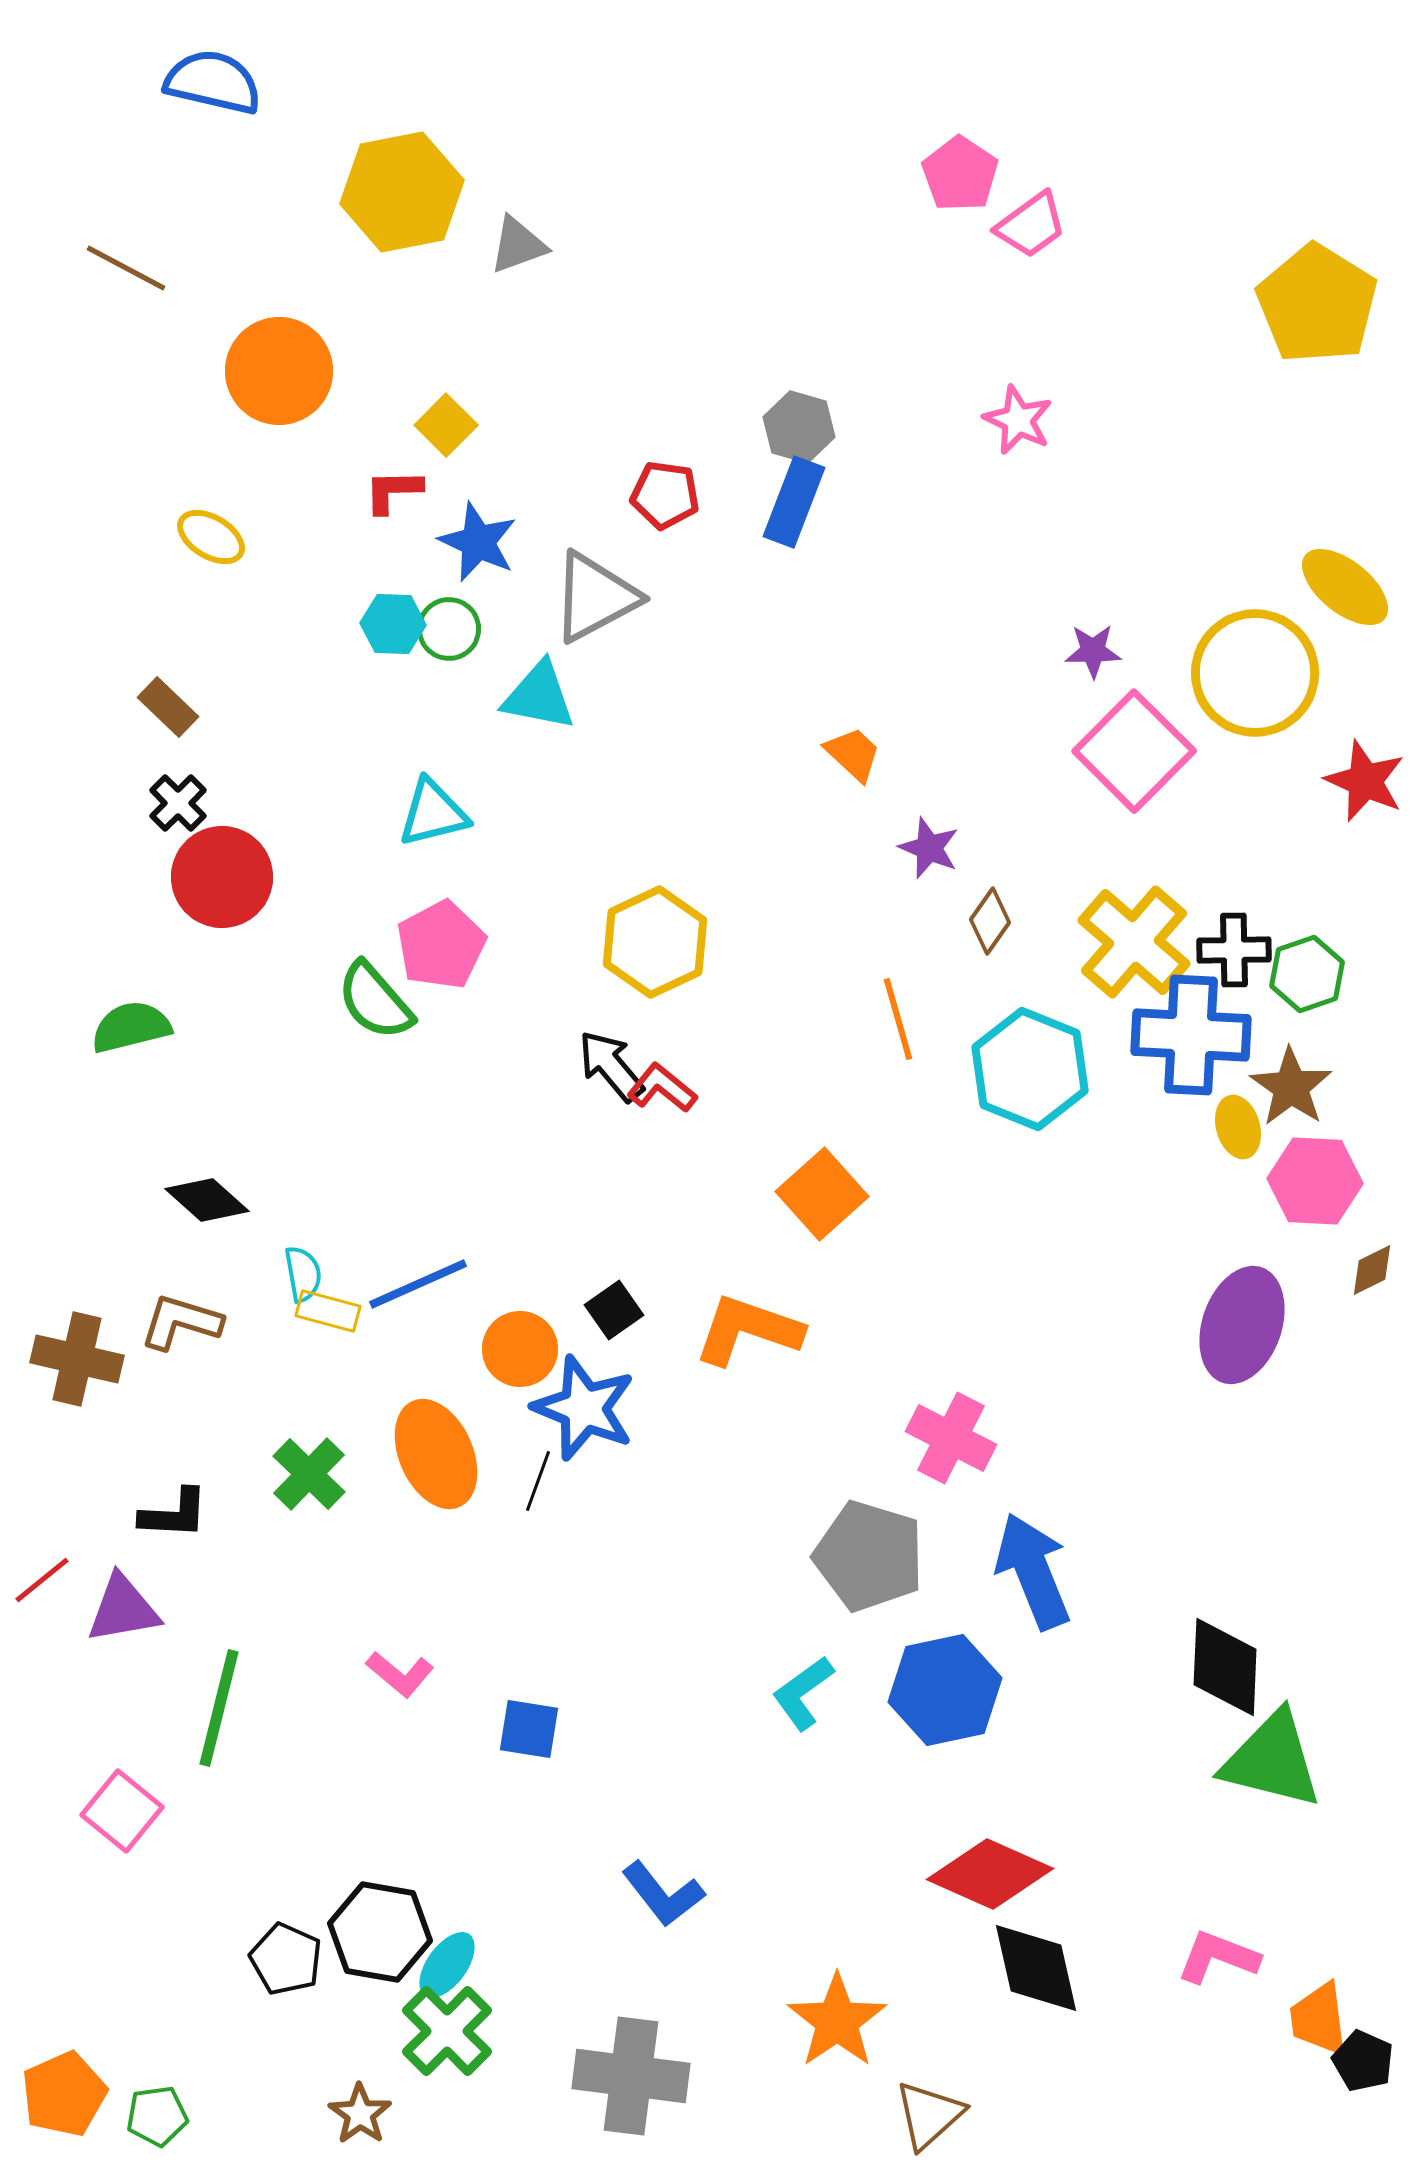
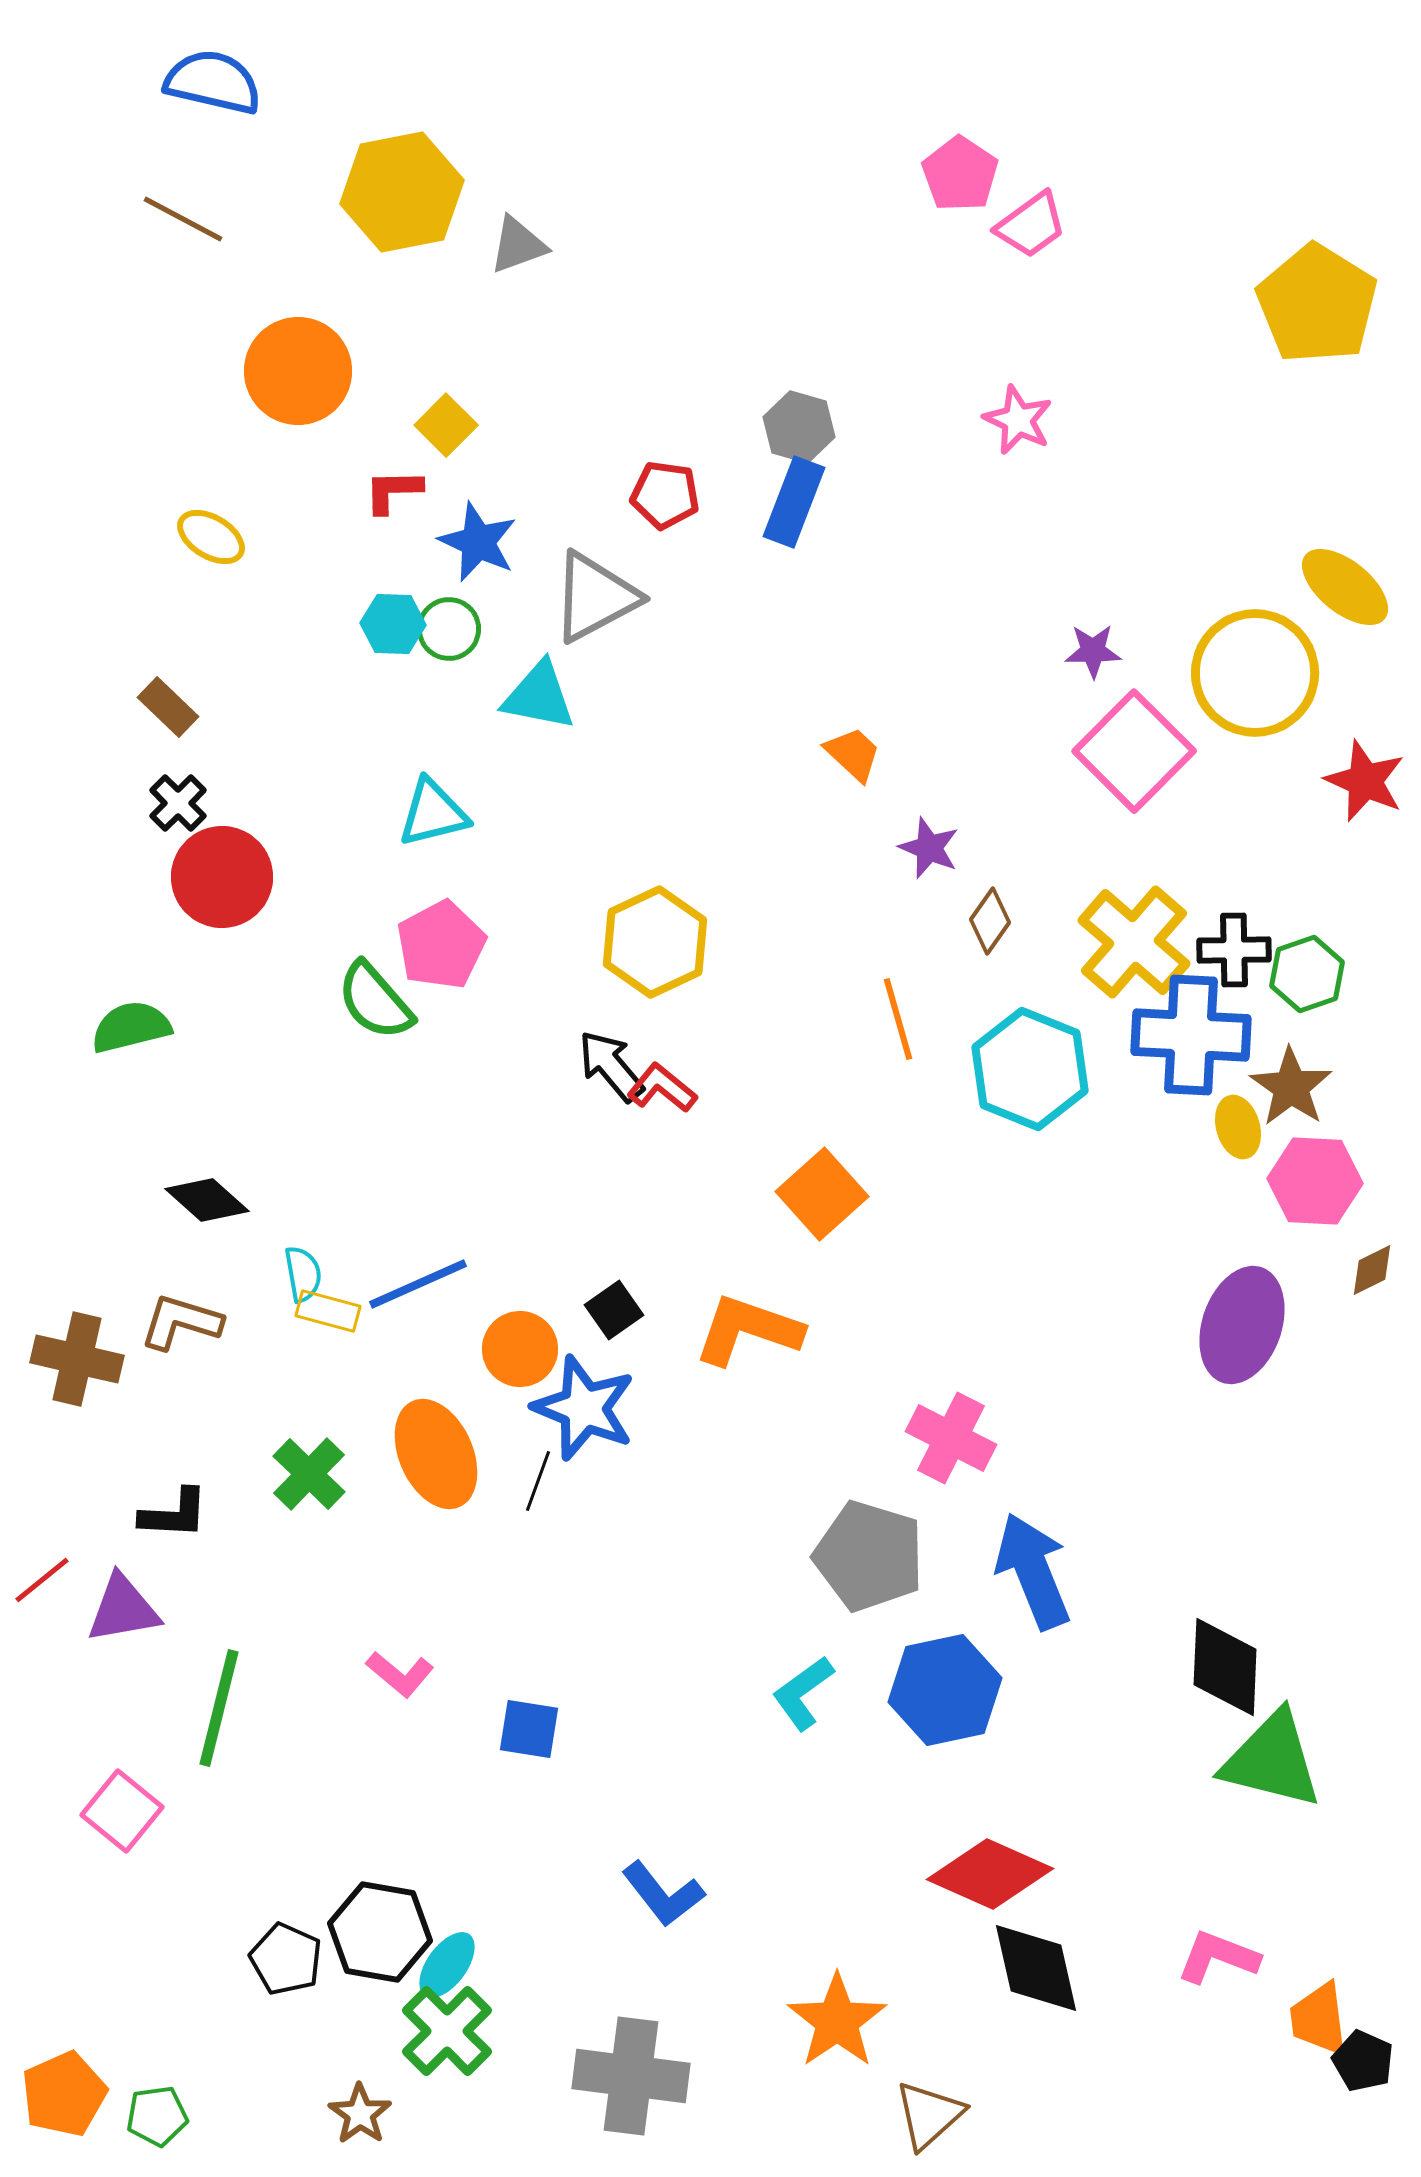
brown line at (126, 268): moved 57 px right, 49 px up
orange circle at (279, 371): moved 19 px right
